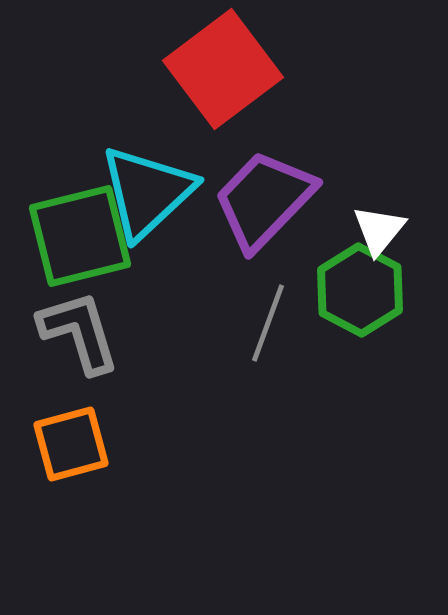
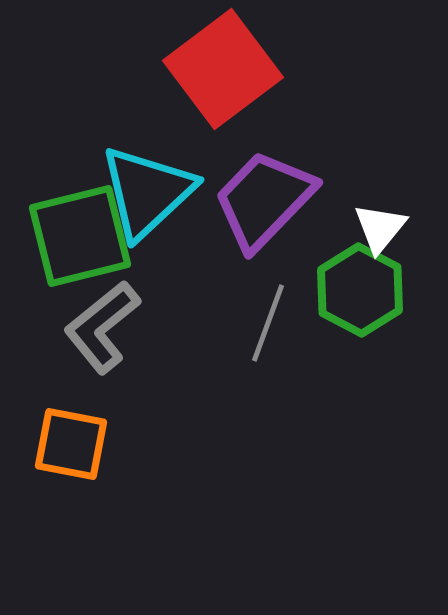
white triangle: moved 1 px right, 2 px up
gray L-shape: moved 23 px right, 5 px up; rotated 112 degrees counterclockwise
orange square: rotated 26 degrees clockwise
